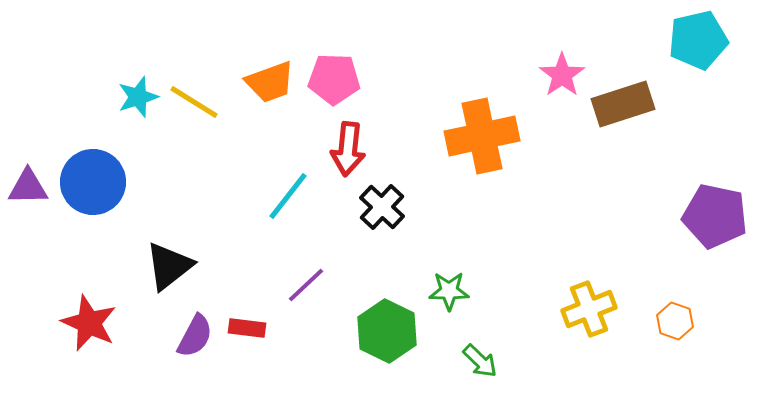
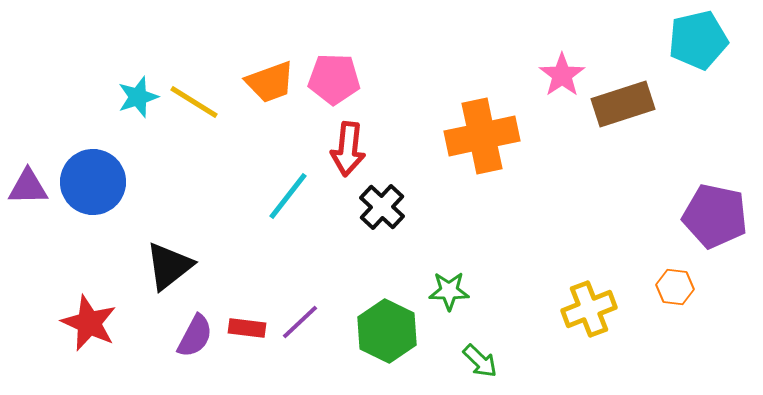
purple line: moved 6 px left, 37 px down
orange hexagon: moved 34 px up; rotated 12 degrees counterclockwise
